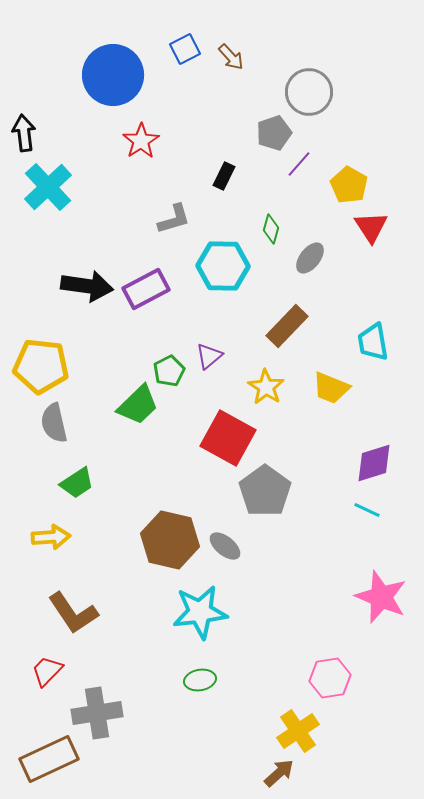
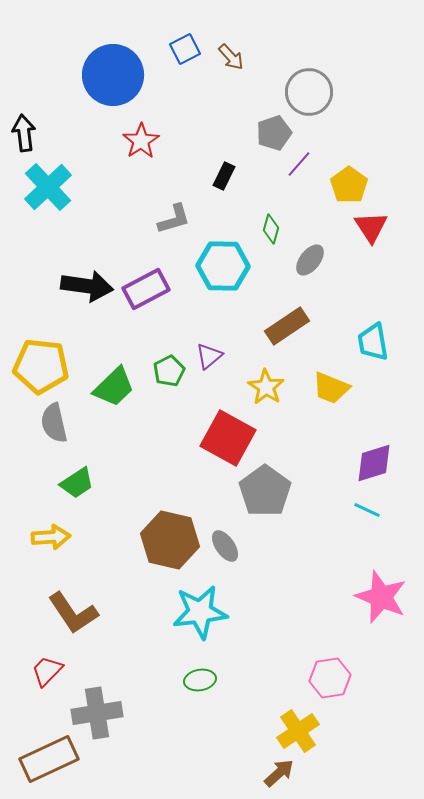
yellow pentagon at (349, 185): rotated 6 degrees clockwise
gray ellipse at (310, 258): moved 2 px down
brown rectangle at (287, 326): rotated 12 degrees clockwise
green trapezoid at (138, 405): moved 24 px left, 18 px up
gray ellipse at (225, 546): rotated 16 degrees clockwise
